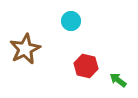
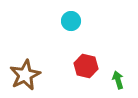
brown star: moved 26 px down
green arrow: rotated 36 degrees clockwise
